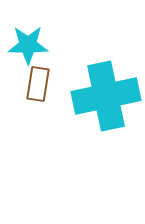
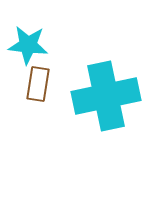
cyan star: rotated 6 degrees clockwise
